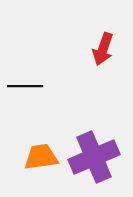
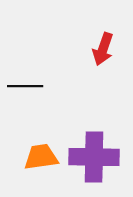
purple cross: rotated 24 degrees clockwise
